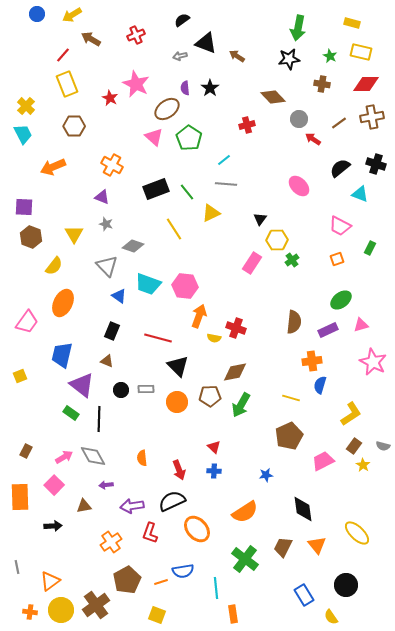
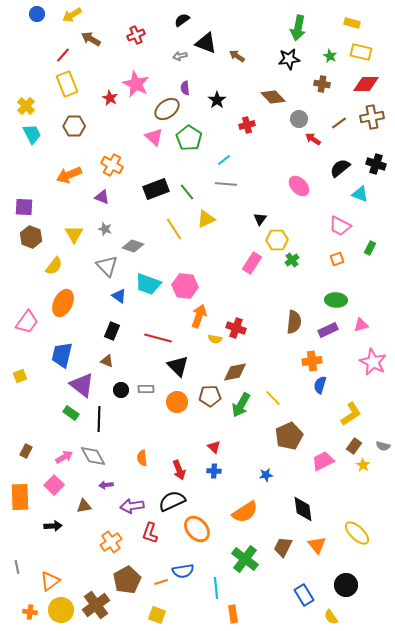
black star at (210, 88): moved 7 px right, 12 px down
cyan trapezoid at (23, 134): moved 9 px right
orange arrow at (53, 167): moved 16 px right, 8 px down
yellow triangle at (211, 213): moved 5 px left, 6 px down
gray star at (106, 224): moved 1 px left, 5 px down
green ellipse at (341, 300): moved 5 px left; rotated 40 degrees clockwise
yellow semicircle at (214, 338): moved 1 px right, 1 px down
yellow line at (291, 398): moved 18 px left; rotated 30 degrees clockwise
